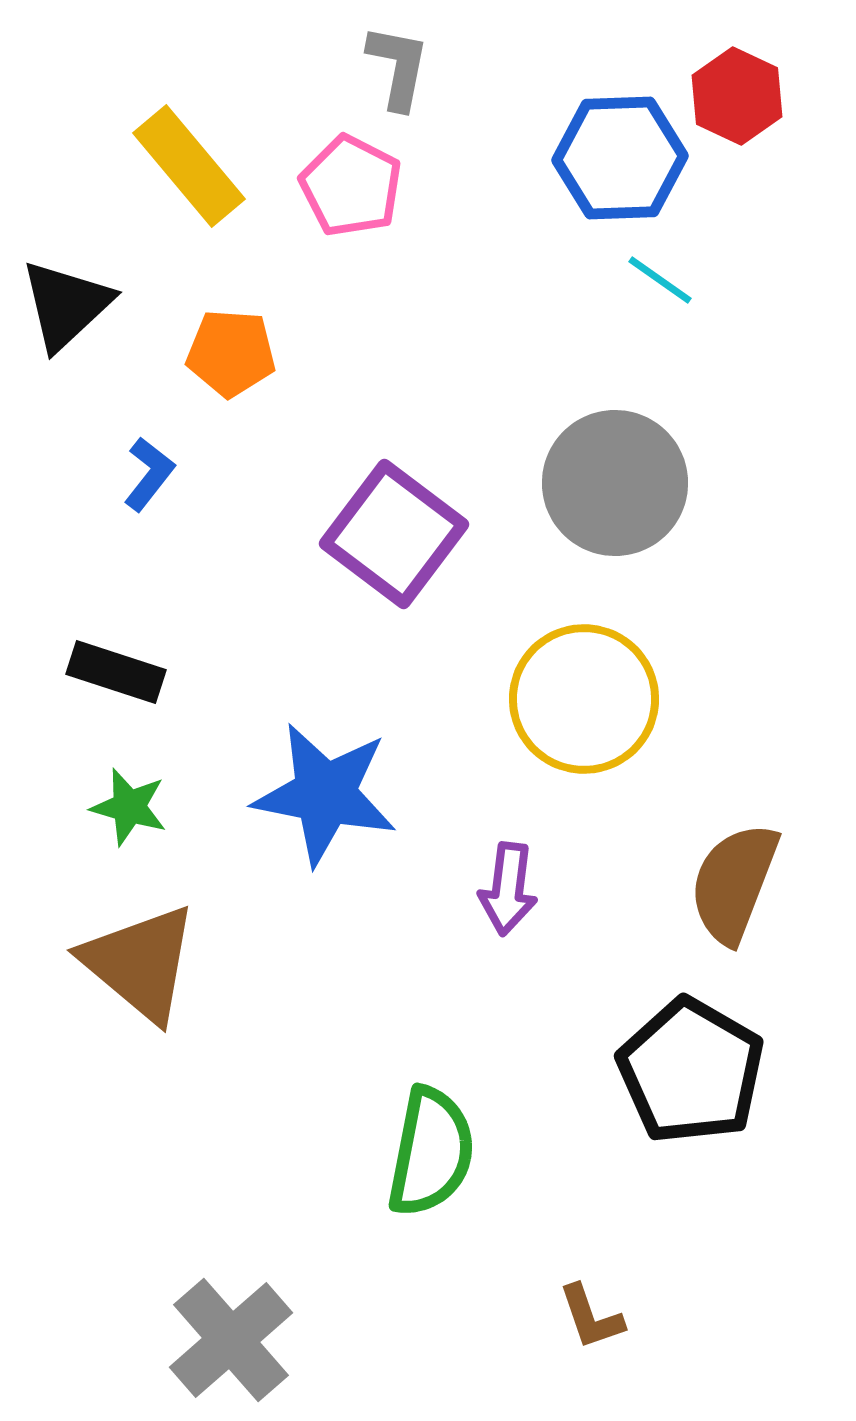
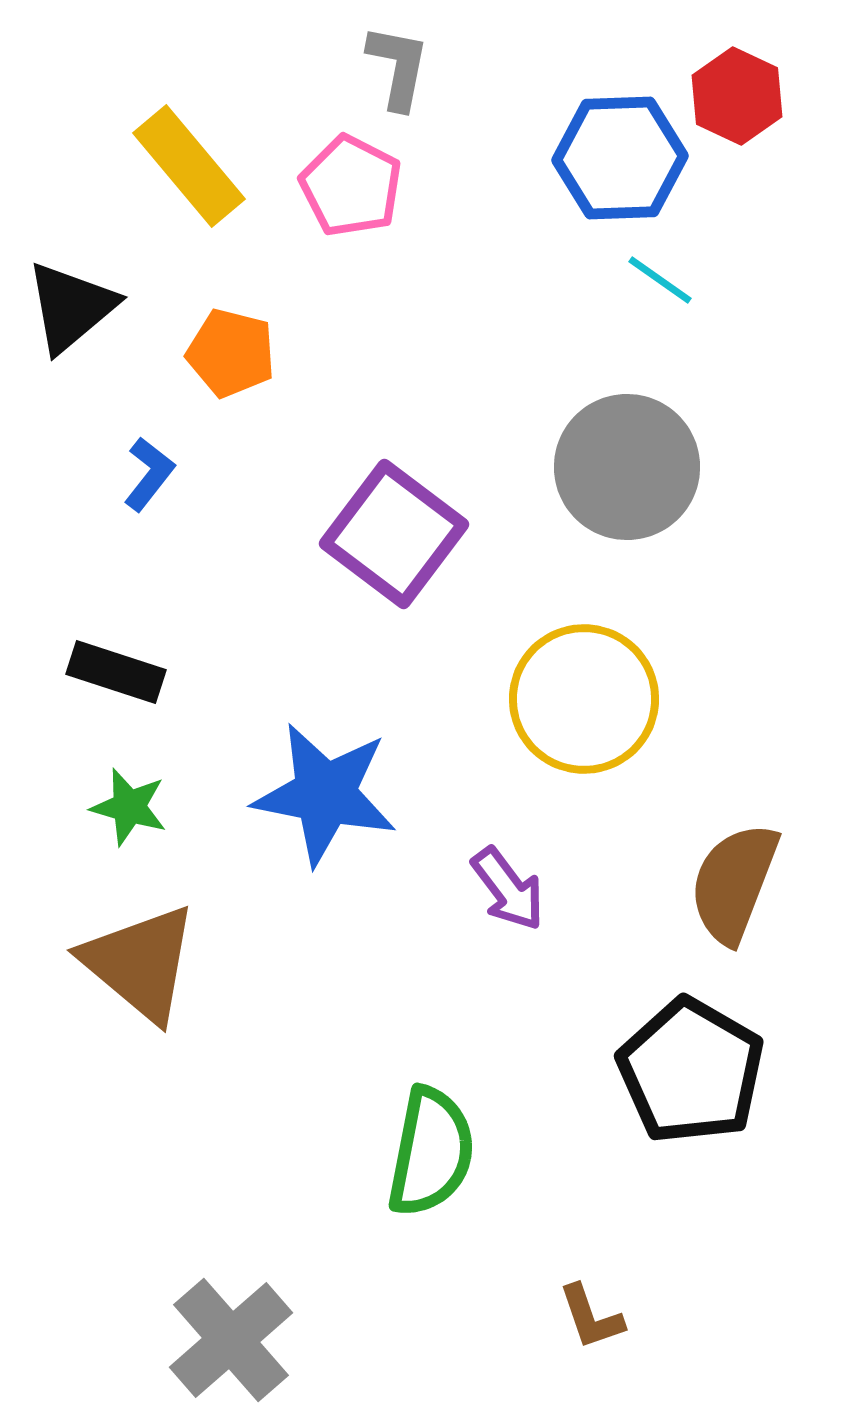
black triangle: moved 5 px right, 2 px down; rotated 3 degrees clockwise
orange pentagon: rotated 10 degrees clockwise
gray circle: moved 12 px right, 16 px up
purple arrow: rotated 44 degrees counterclockwise
